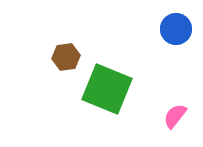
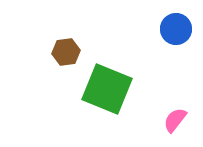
brown hexagon: moved 5 px up
pink semicircle: moved 4 px down
